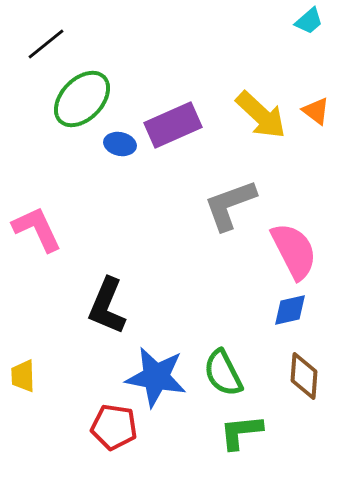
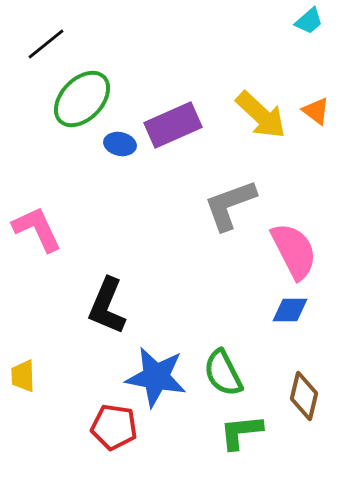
blue diamond: rotated 12 degrees clockwise
brown diamond: moved 20 px down; rotated 9 degrees clockwise
